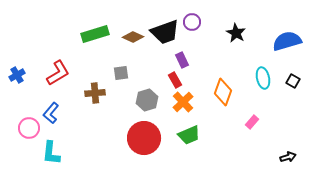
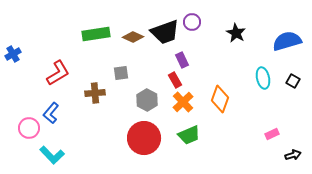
green rectangle: moved 1 px right; rotated 8 degrees clockwise
blue cross: moved 4 px left, 21 px up
orange diamond: moved 3 px left, 7 px down
gray hexagon: rotated 15 degrees counterclockwise
pink rectangle: moved 20 px right, 12 px down; rotated 24 degrees clockwise
cyan L-shape: moved 1 px right, 2 px down; rotated 50 degrees counterclockwise
black arrow: moved 5 px right, 2 px up
